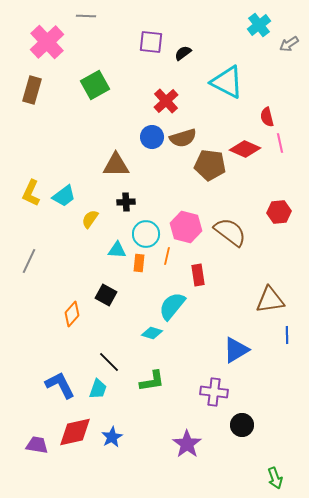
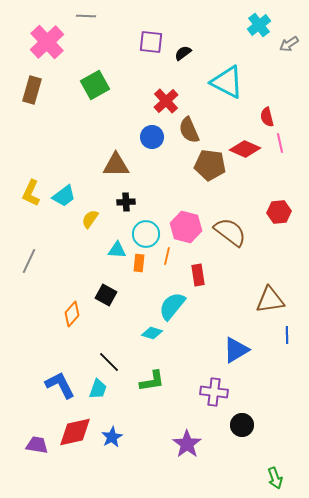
brown semicircle at (183, 138): moved 6 px right, 8 px up; rotated 84 degrees clockwise
